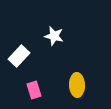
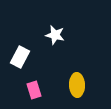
white star: moved 1 px right, 1 px up
white rectangle: moved 1 px right, 1 px down; rotated 15 degrees counterclockwise
